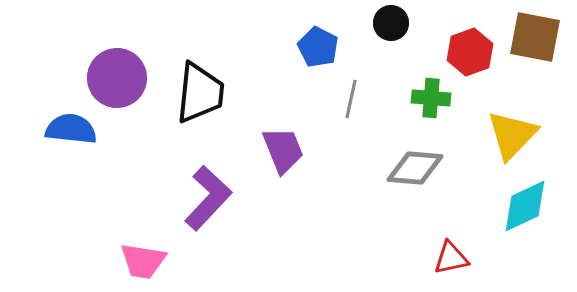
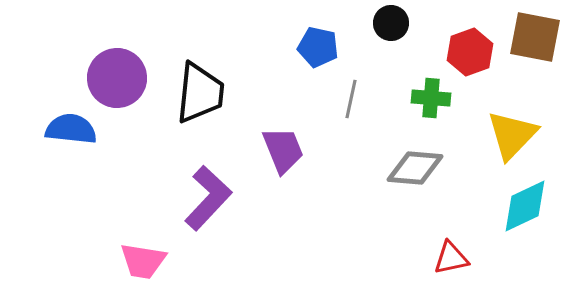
blue pentagon: rotated 15 degrees counterclockwise
